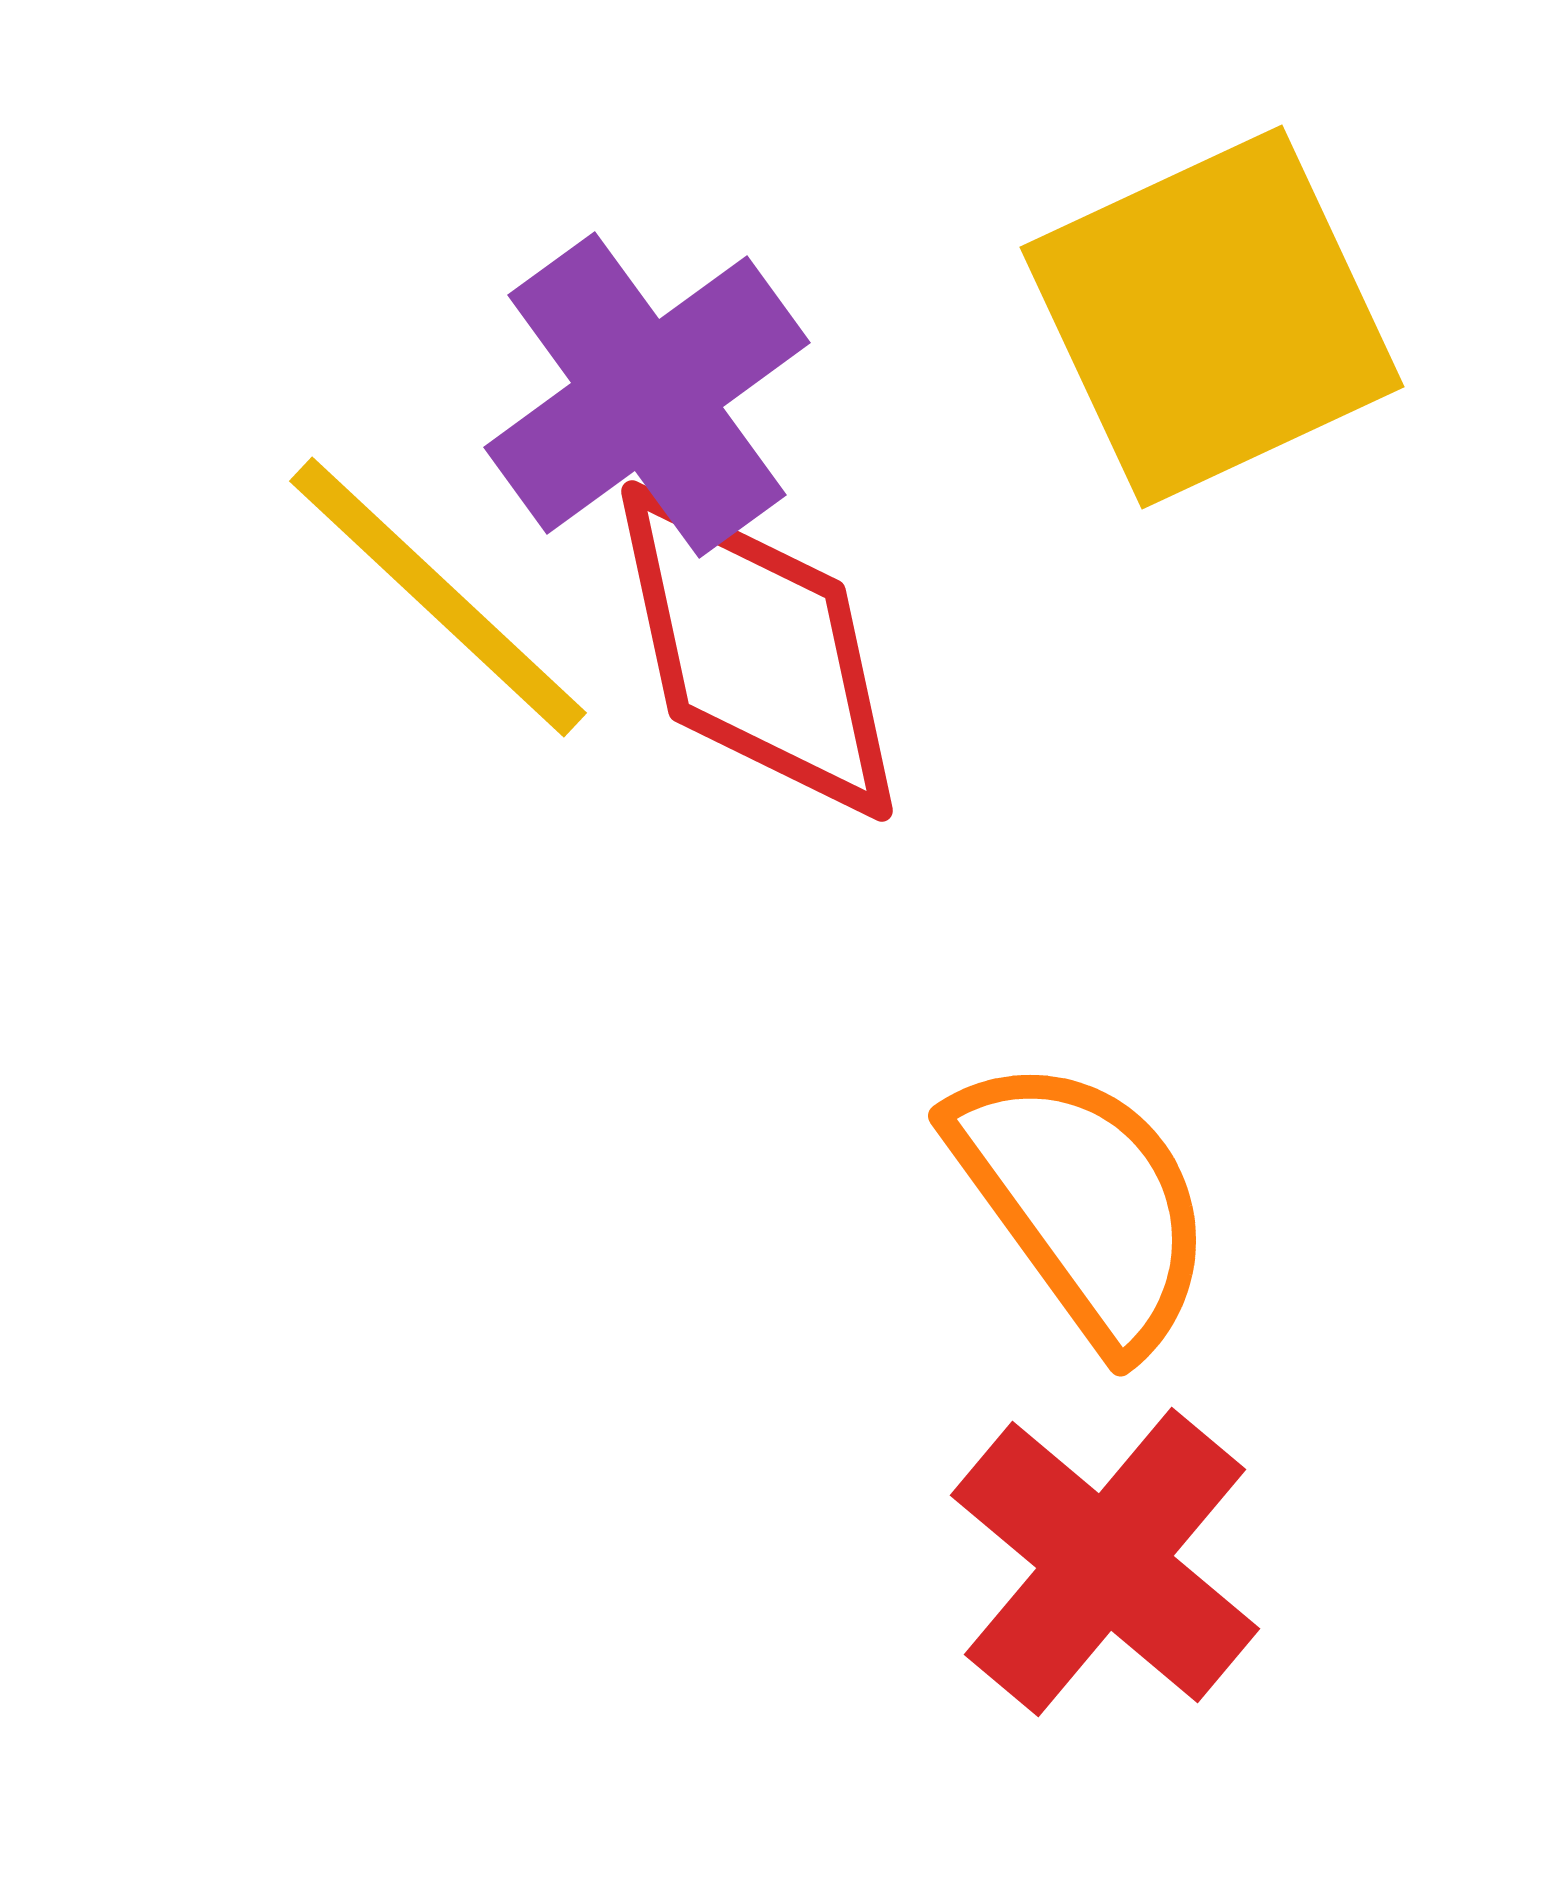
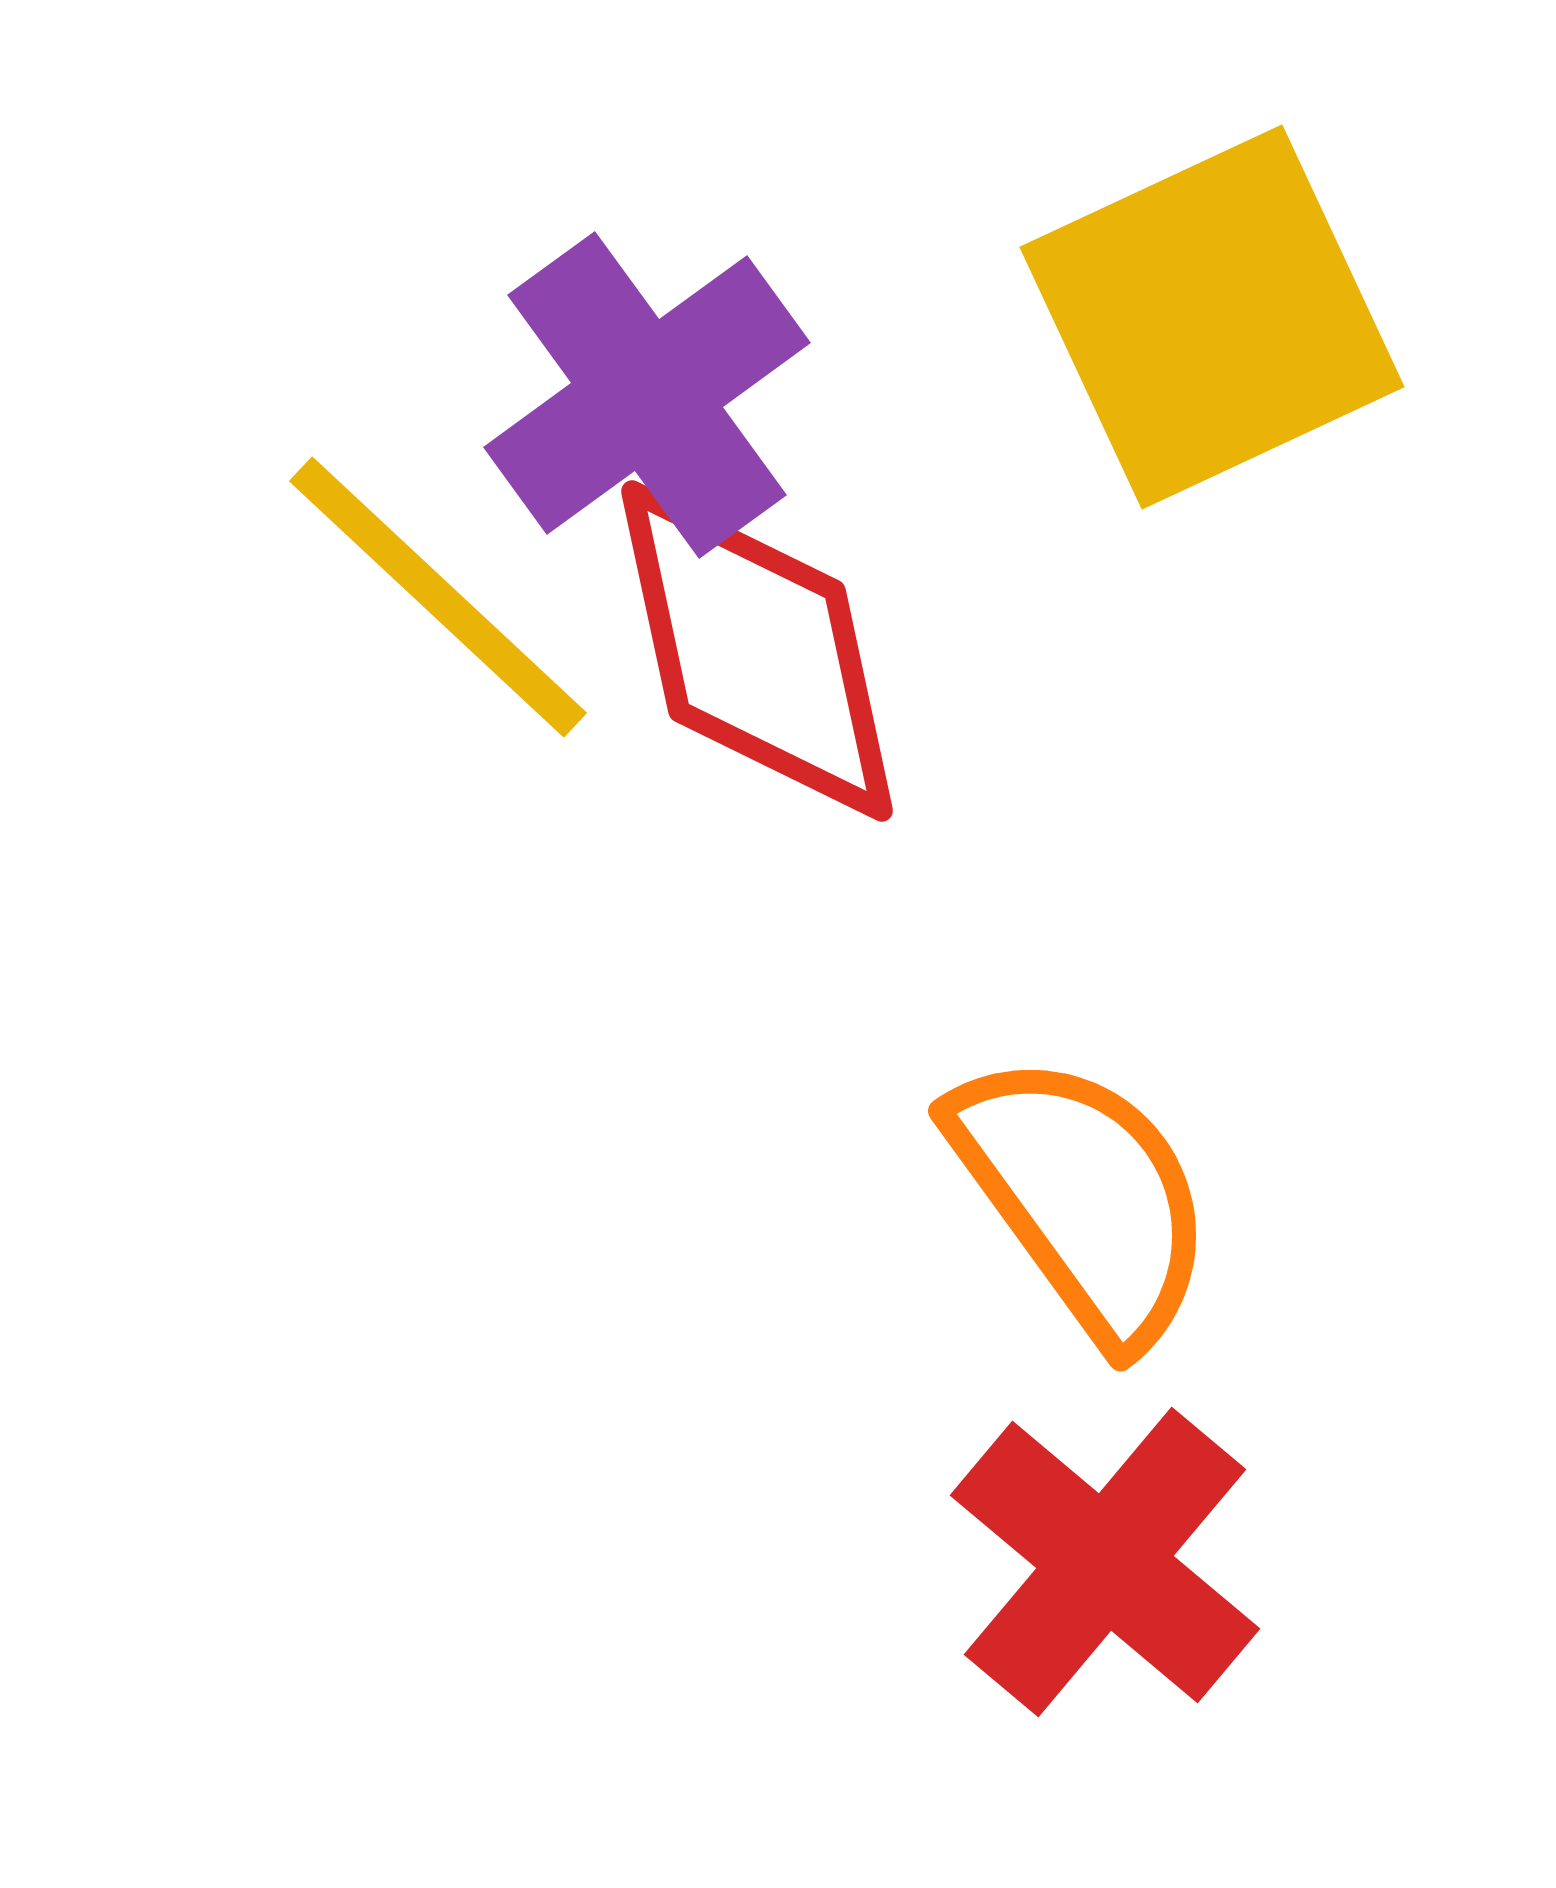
orange semicircle: moved 5 px up
